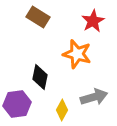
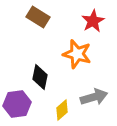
yellow diamond: rotated 20 degrees clockwise
